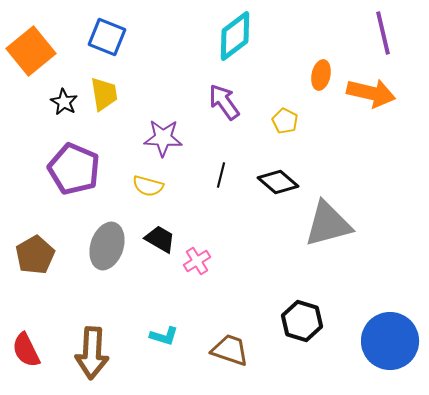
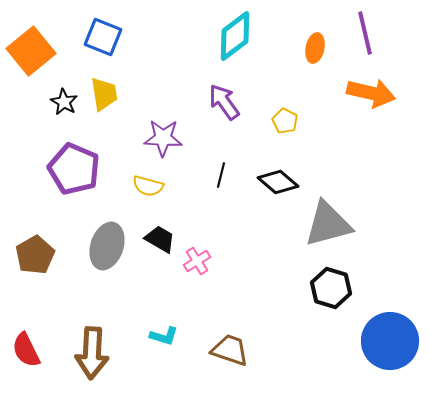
purple line: moved 18 px left
blue square: moved 4 px left
orange ellipse: moved 6 px left, 27 px up
black hexagon: moved 29 px right, 33 px up
